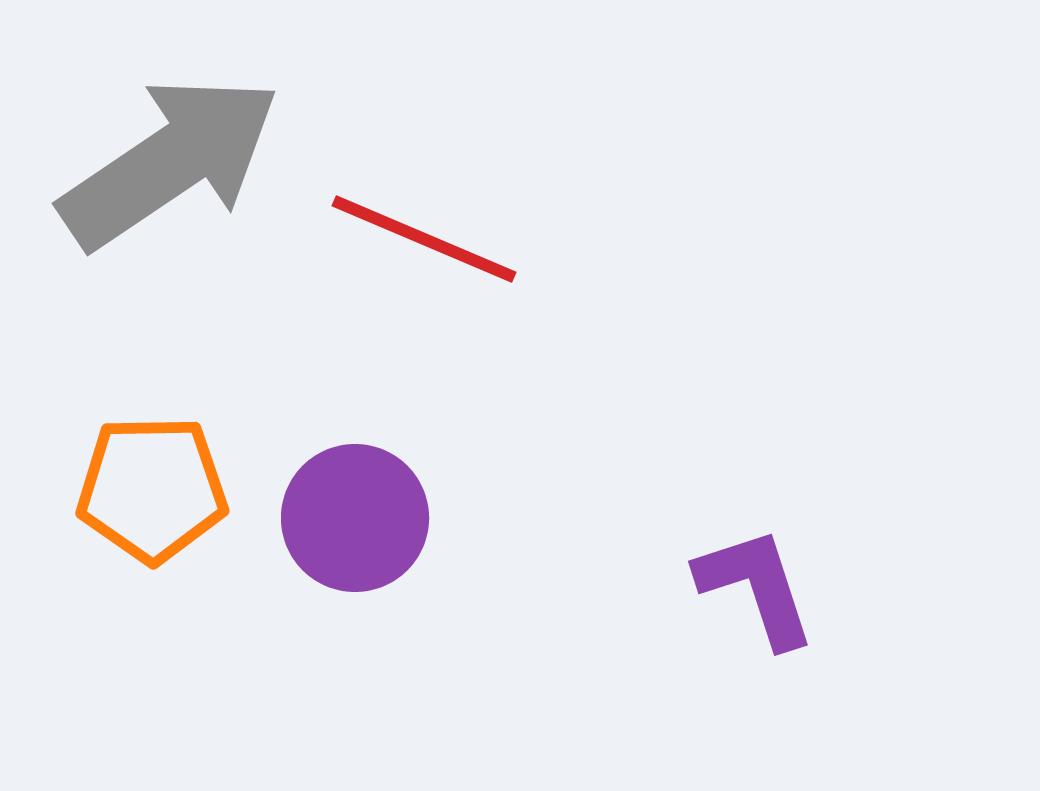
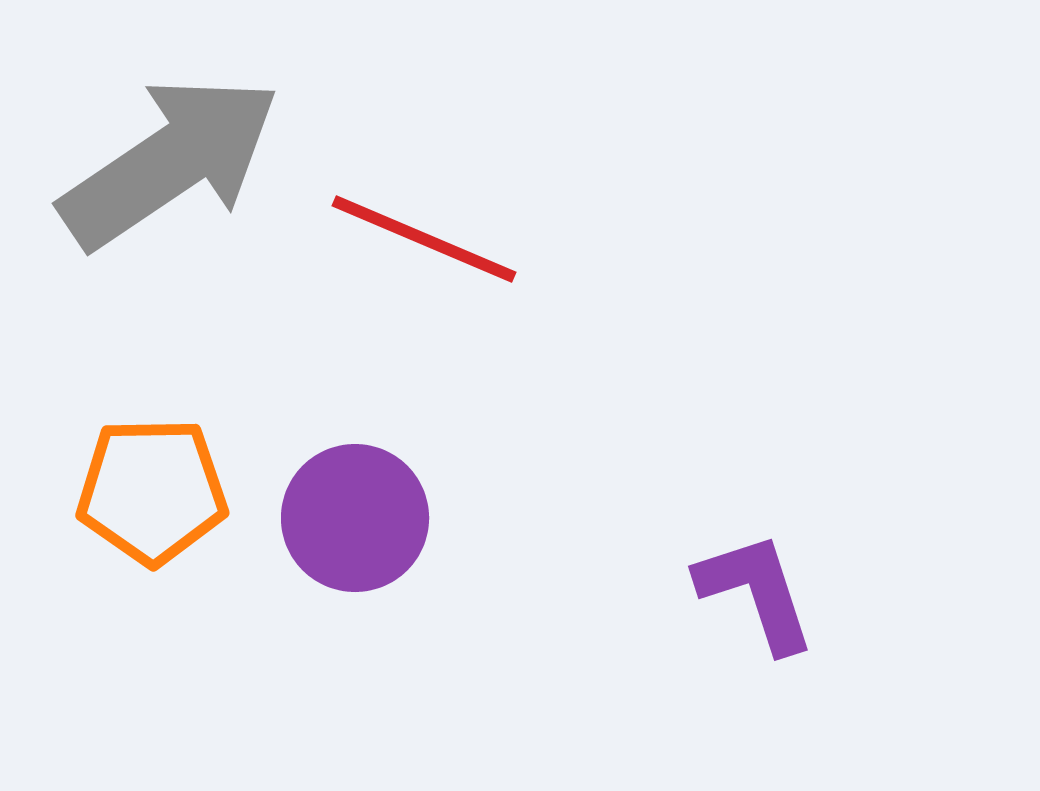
orange pentagon: moved 2 px down
purple L-shape: moved 5 px down
